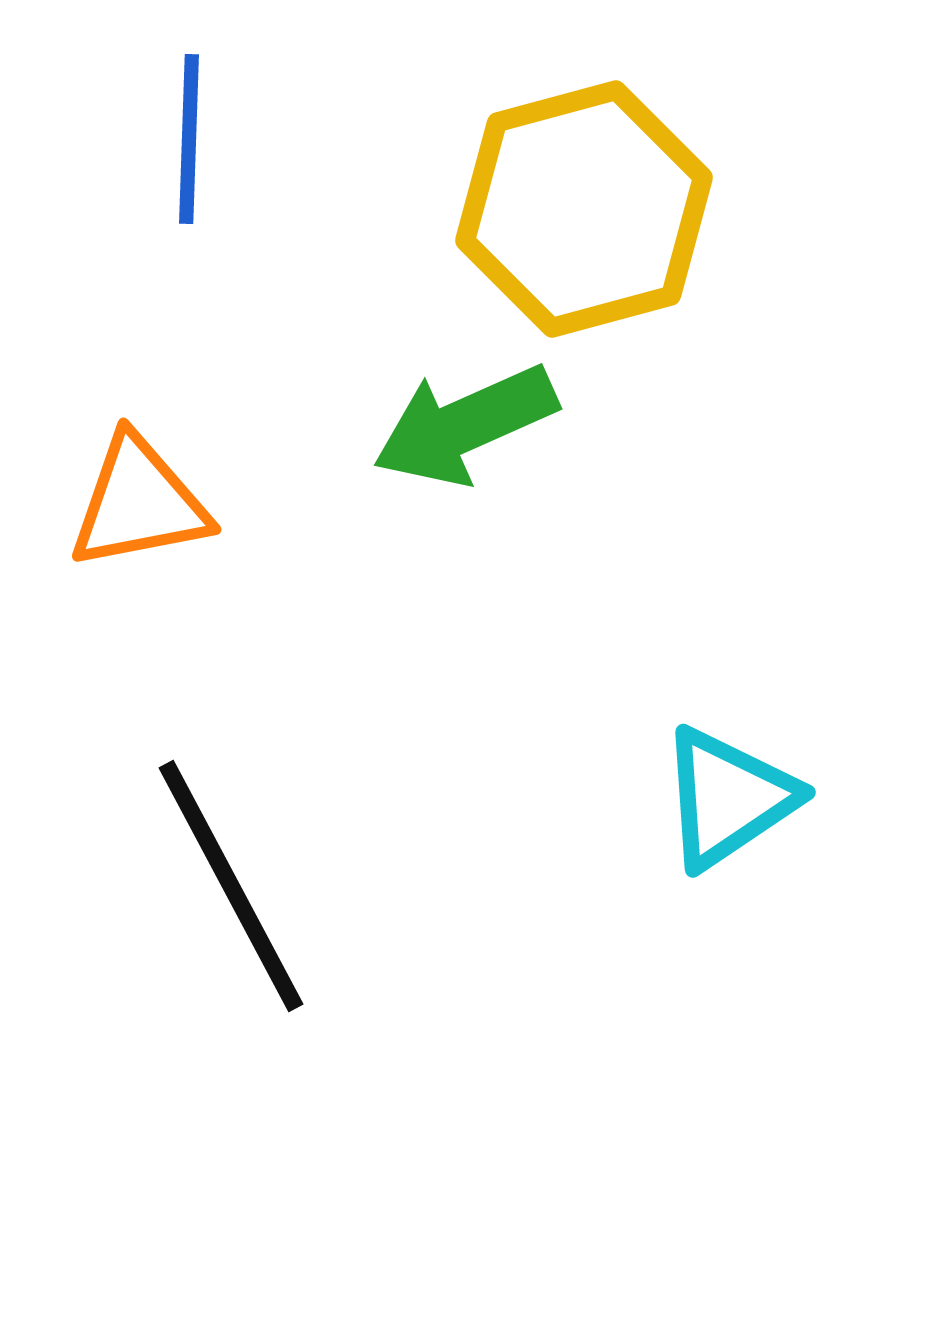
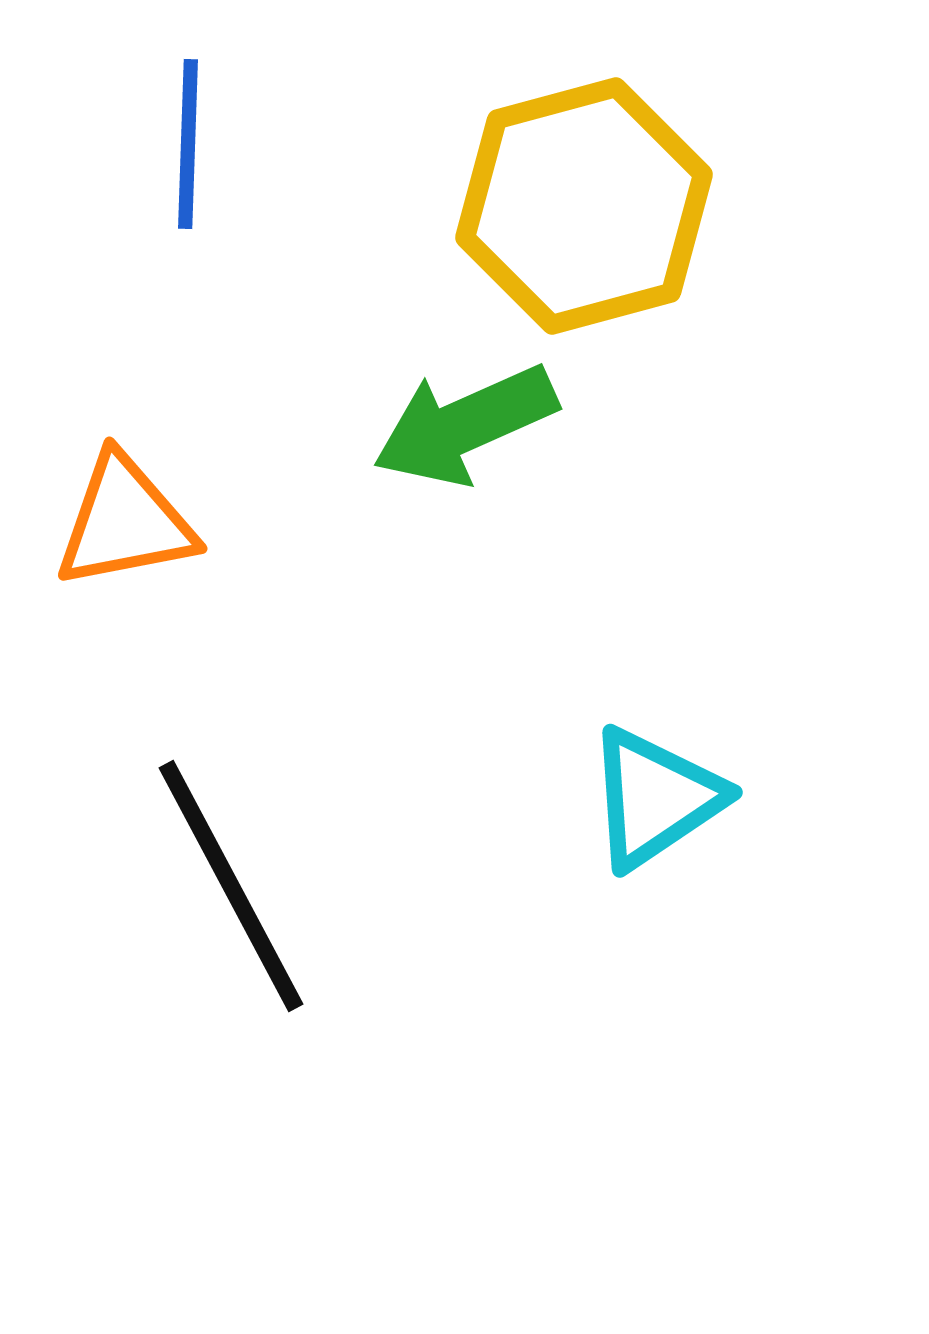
blue line: moved 1 px left, 5 px down
yellow hexagon: moved 3 px up
orange triangle: moved 14 px left, 19 px down
cyan triangle: moved 73 px left
